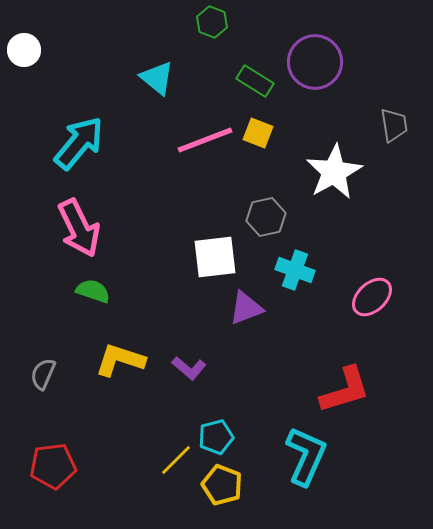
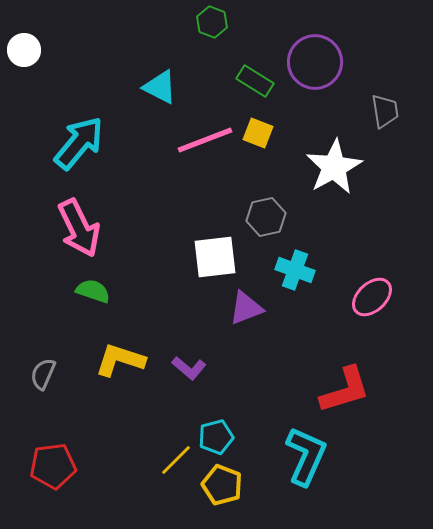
cyan triangle: moved 3 px right, 9 px down; rotated 12 degrees counterclockwise
gray trapezoid: moved 9 px left, 14 px up
white star: moved 5 px up
